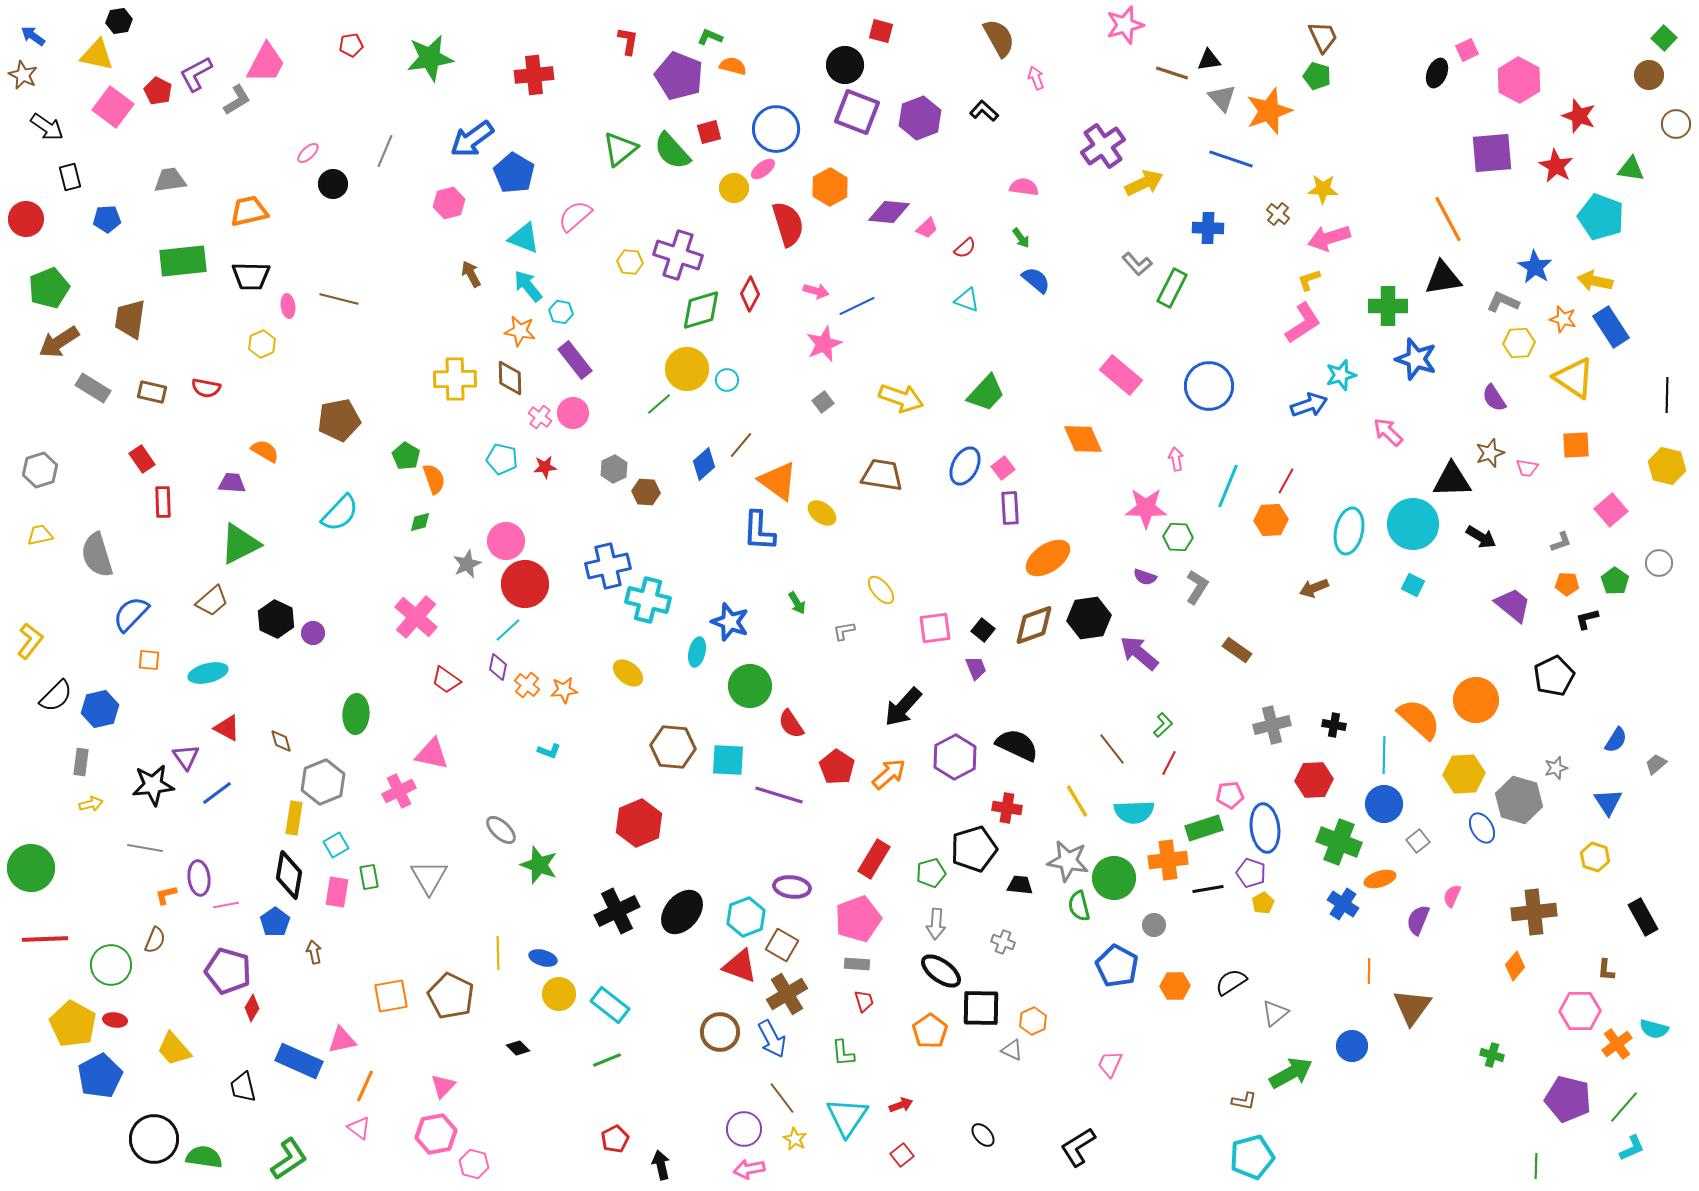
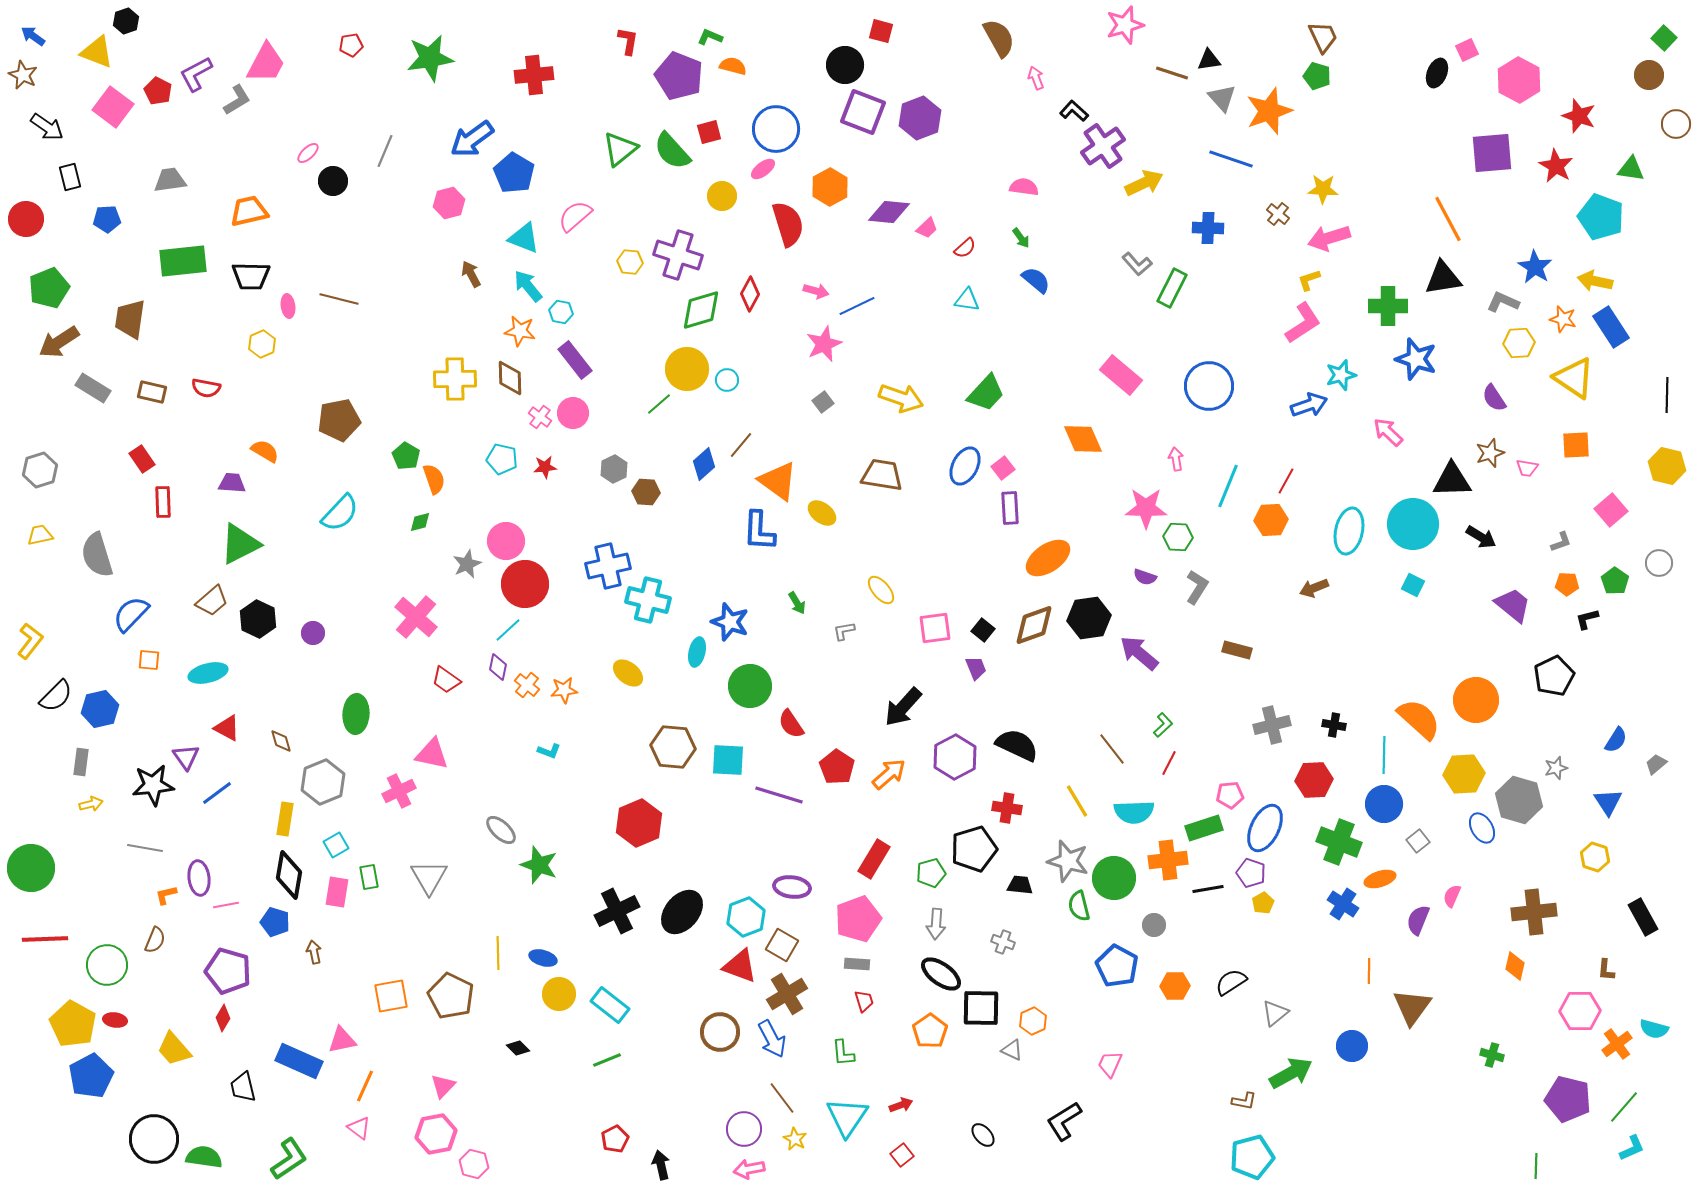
black hexagon at (119, 21): moved 7 px right; rotated 10 degrees counterclockwise
yellow triangle at (97, 55): moved 3 px up; rotated 9 degrees clockwise
black L-shape at (984, 111): moved 90 px right
purple square at (857, 112): moved 6 px right
black circle at (333, 184): moved 3 px up
yellow circle at (734, 188): moved 12 px left, 8 px down
cyan triangle at (967, 300): rotated 12 degrees counterclockwise
black hexagon at (276, 619): moved 18 px left
brown rectangle at (1237, 650): rotated 20 degrees counterclockwise
yellow rectangle at (294, 818): moved 9 px left, 1 px down
blue ellipse at (1265, 828): rotated 33 degrees clockwise
gray star at (1068, 861): rotated 6 degrees clockwise
blue pentagon at (275, 922): rotated 20 degrees counterclockwise
green circle at (111, 965): moved 4 px left
orange diamond at (1515, 966): rotated 28 degrees counterclockwise
black ellipse at (941, 971): moved 3 px down
red diamond at (252, 1008): moved 29 px left, 10 px down
blue pentagon at (100, 1076): moved 9 px left
black L-shape at (1078, 1147): moved 14 px left, 26 px up
